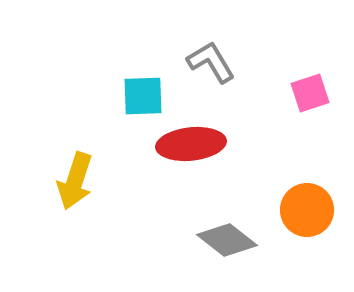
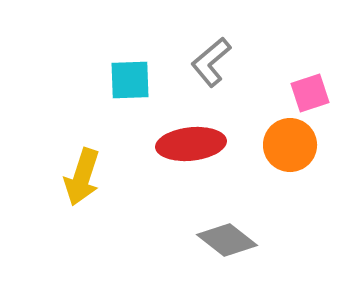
gray L-shape: rotated 99 degrees counterclockwise
cyan square: moved 13 px left, 16 px up
yellow arrow: moved 7 px right, 4 px up
orange circle: moved 17 px left, 65 px up
